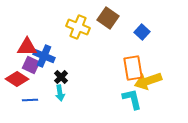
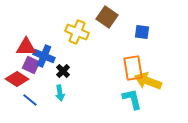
brown square: moved 1 px left, 1 px up
yellow cross: moved 1 px left, 5 px down
blue square: rotated 35 degrees counterclockwise
red triangle: moved 1 px left
black cross: moved 2 px right, 6 px up
yellow arrow: rotated 40 degrees clockwise
blue line: rotated 42 degrees clockwise
